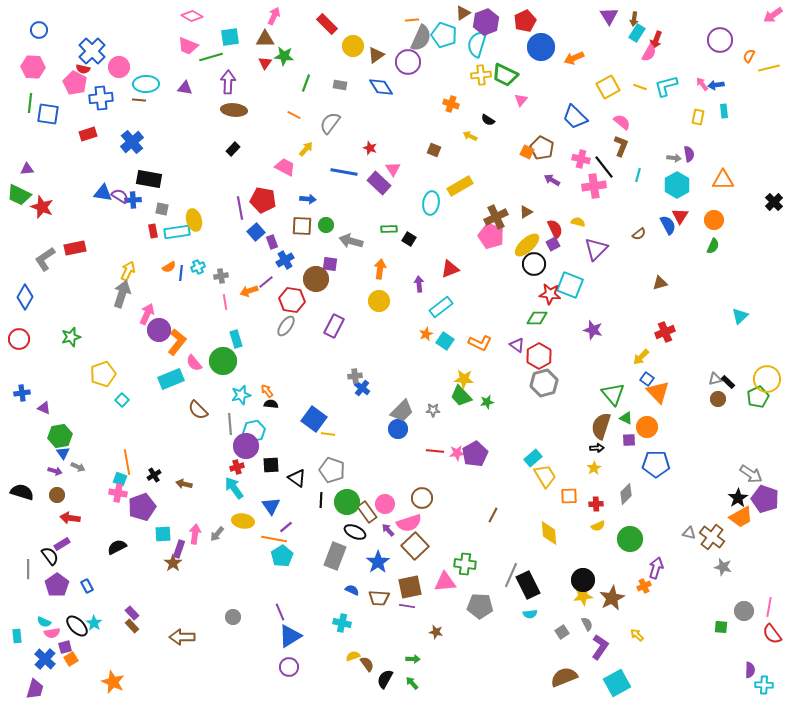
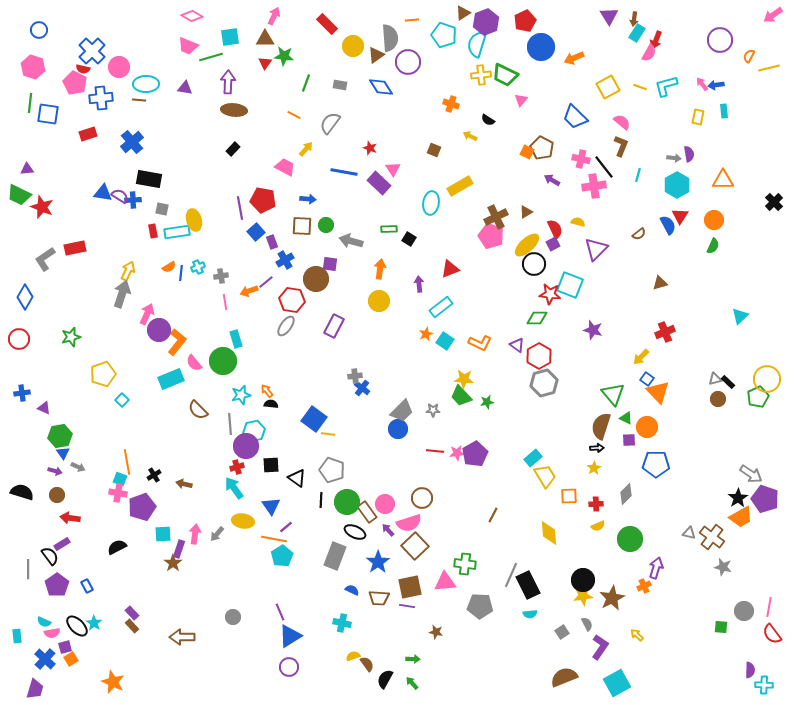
gray semicircle at (421, 38): moved 31 px left; rotated 28 degrees counterclockwise
pink hexagon at (33, 67): rotated 15 degrees clockwise
